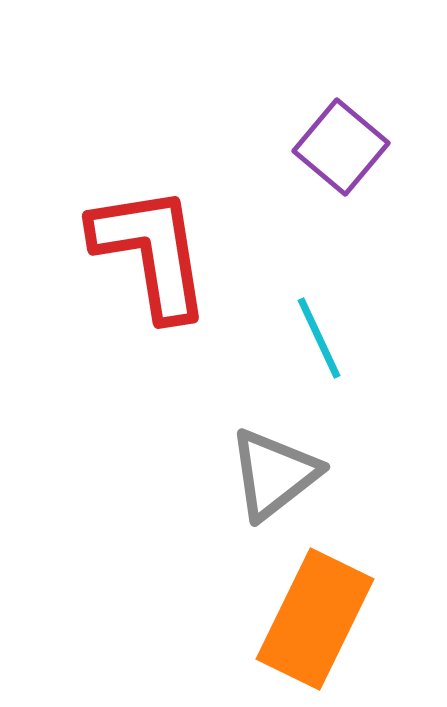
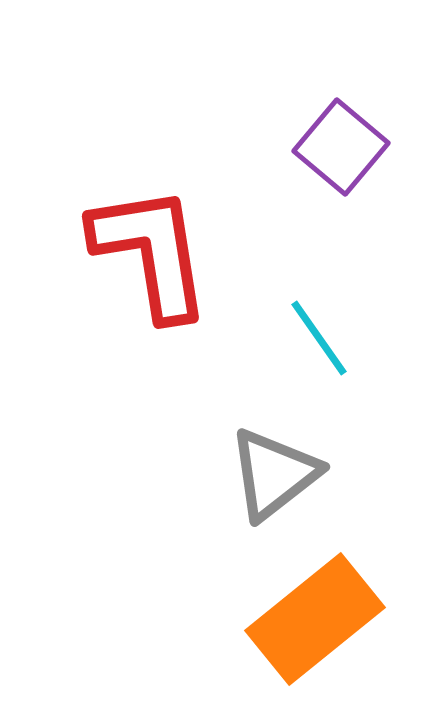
cyan line: rotated 10 degrees counterclockwise
orange rectangle: rotated 25 degrees clockwise
